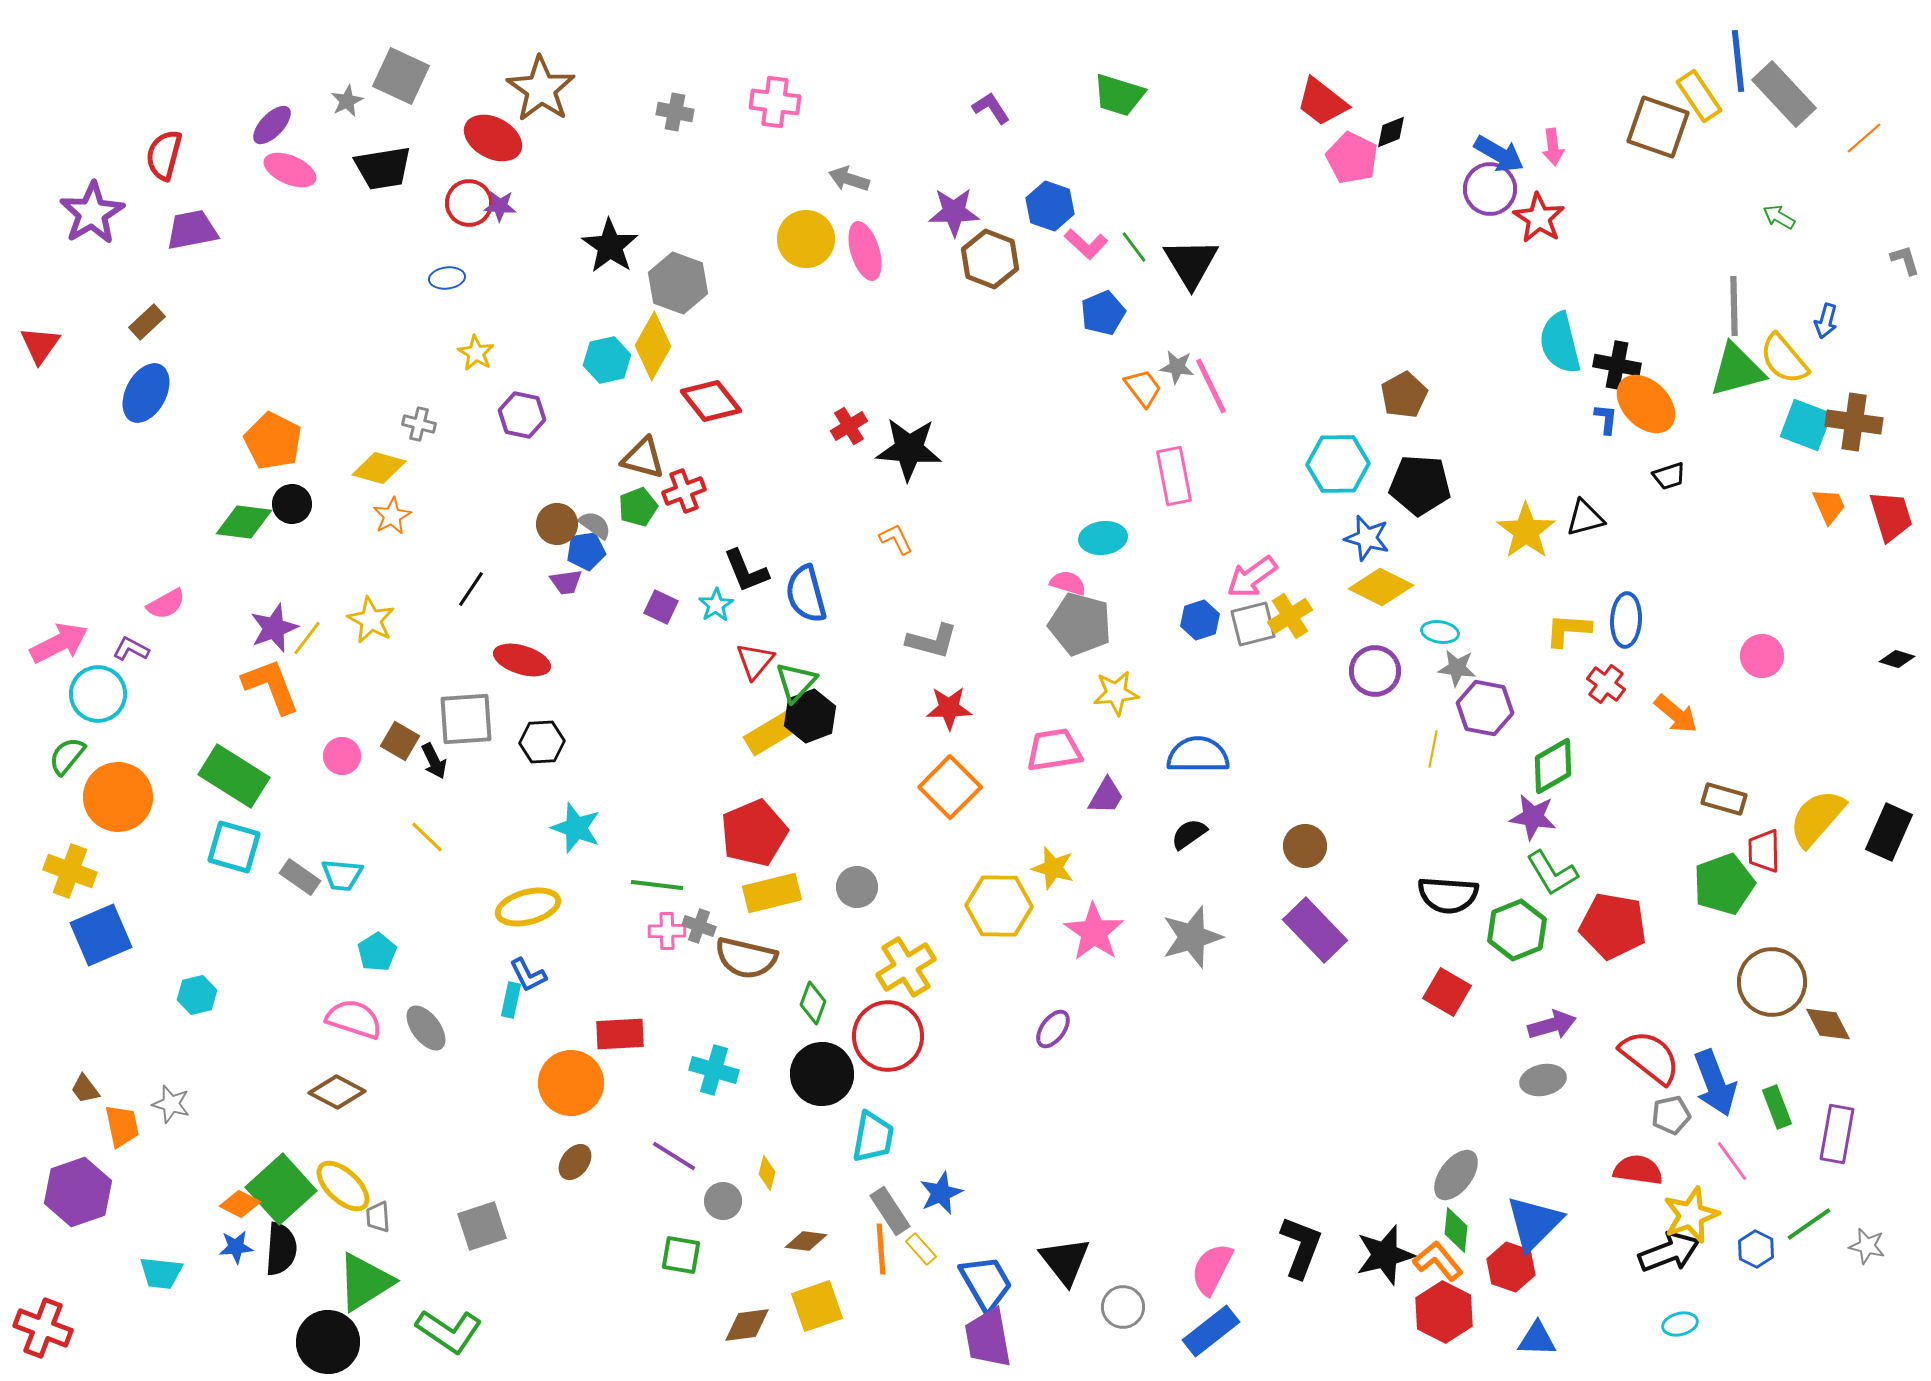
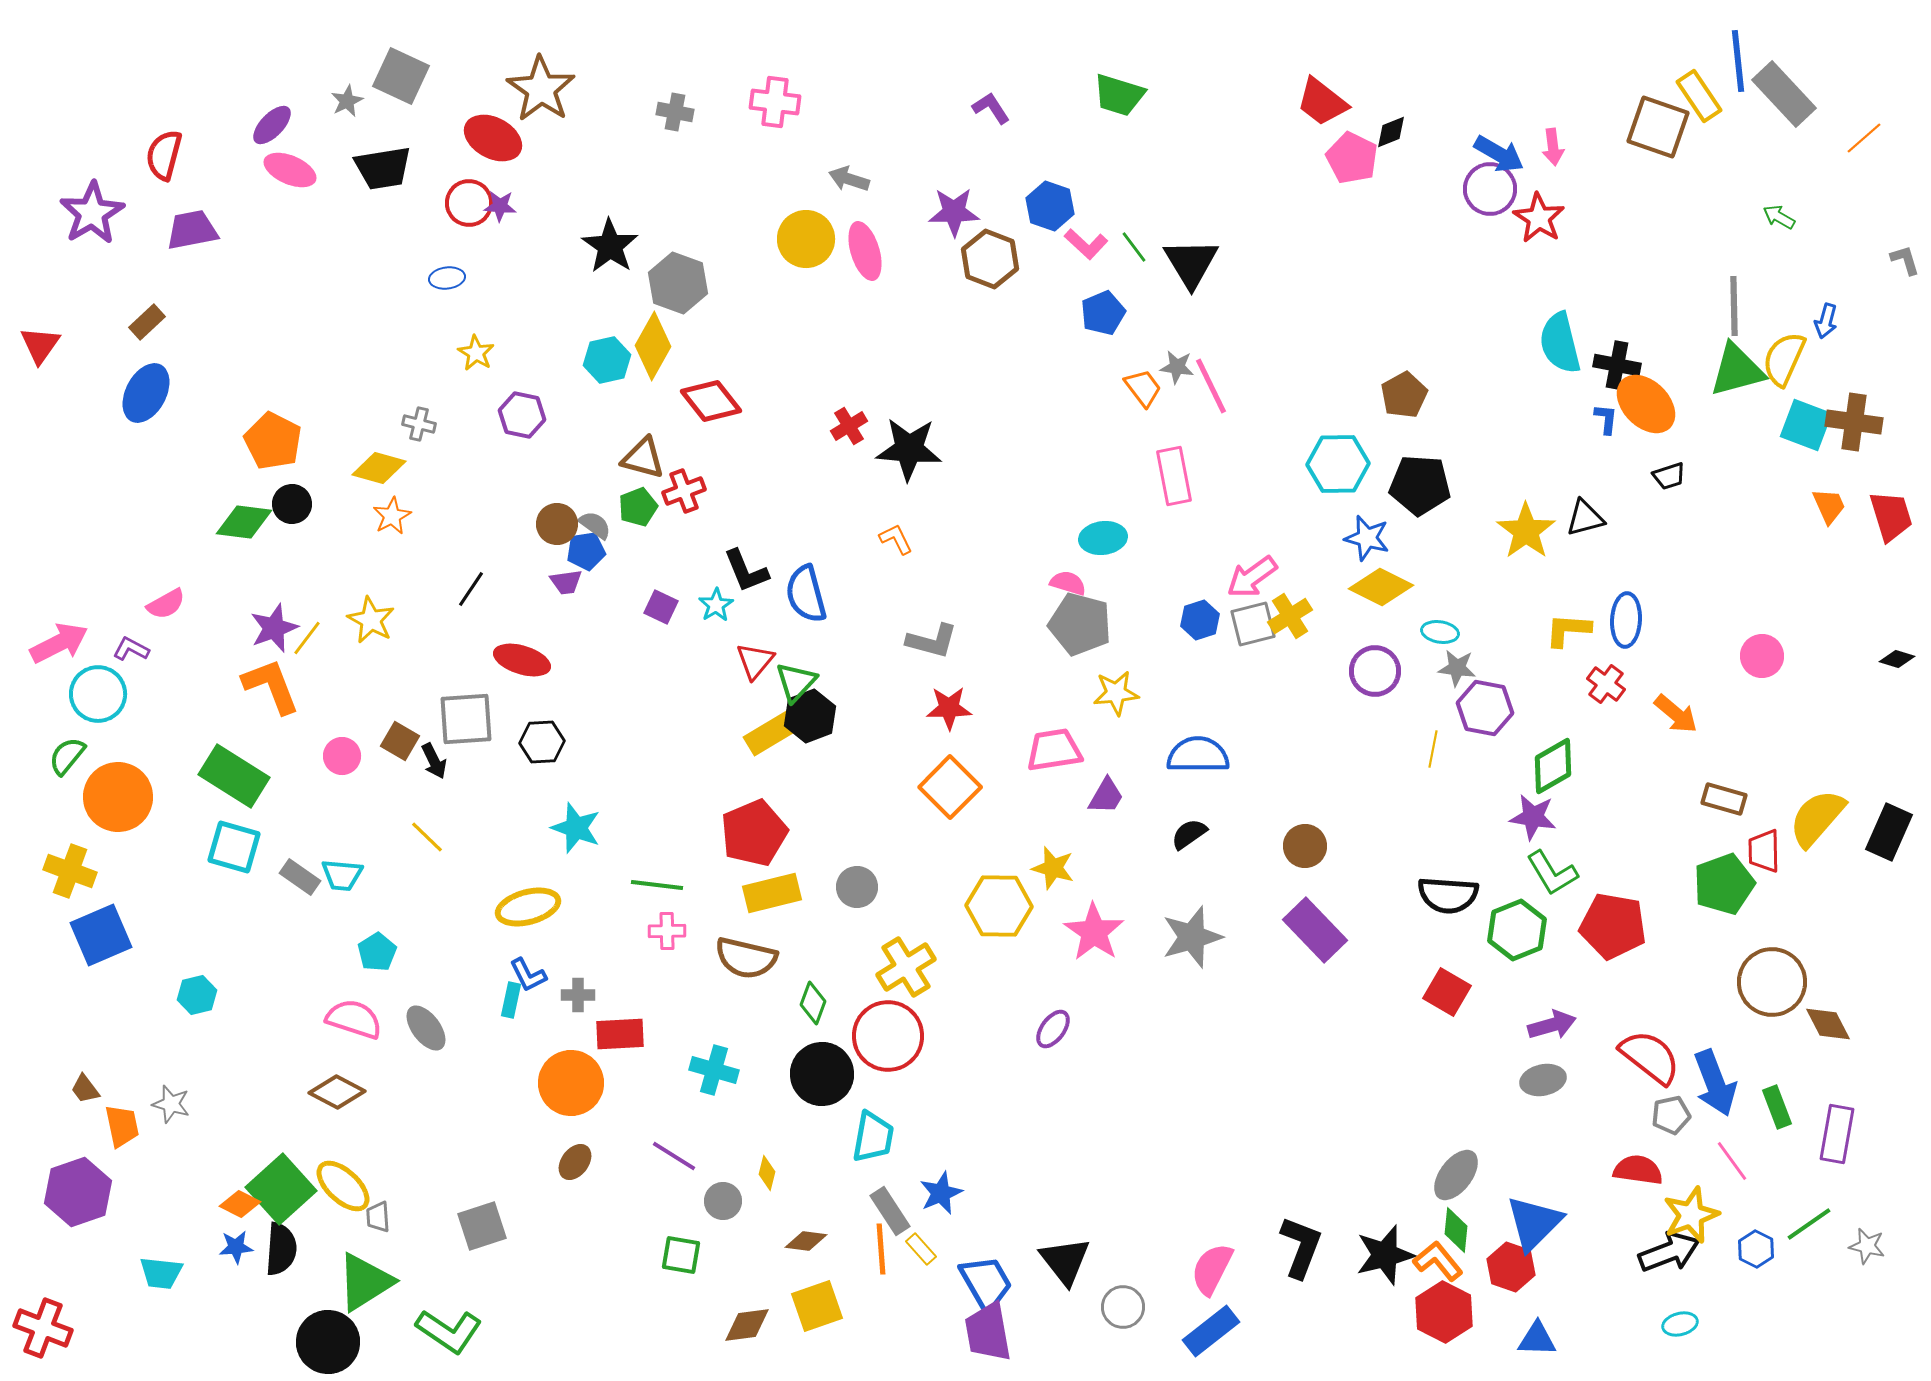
yellow semicircle at (1784, 359): rotated 64 degrees clockwise
gray cross at (699, 926): moved 121 px left, 69 px down; rotated 20 degrees counterclockwise
purple trapezoid at (988, 1338): moved 6 px up
